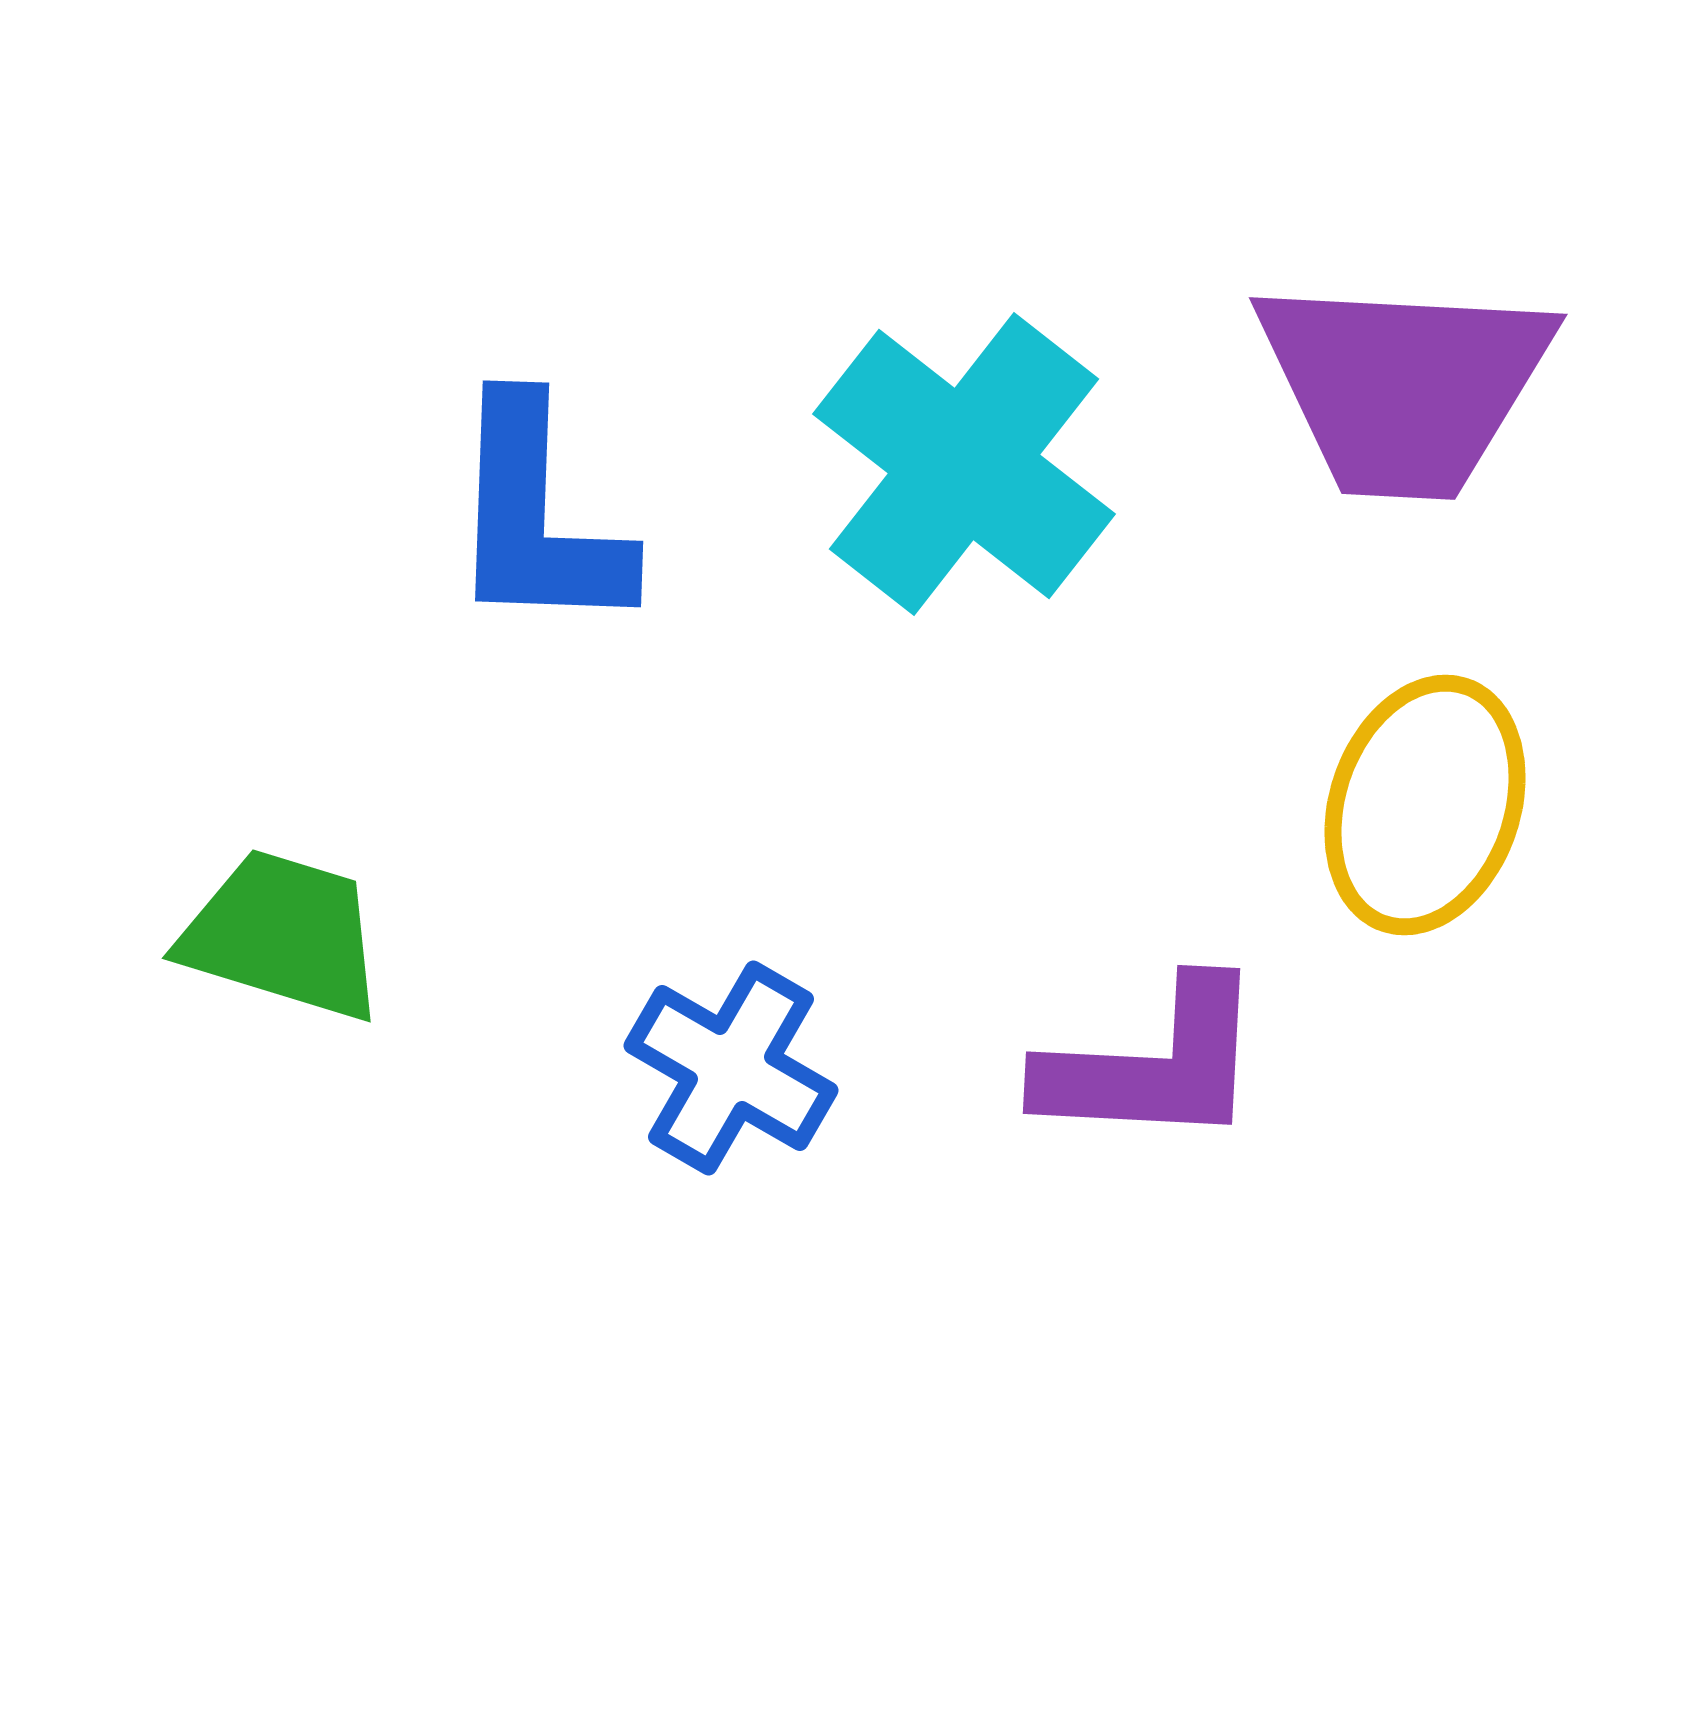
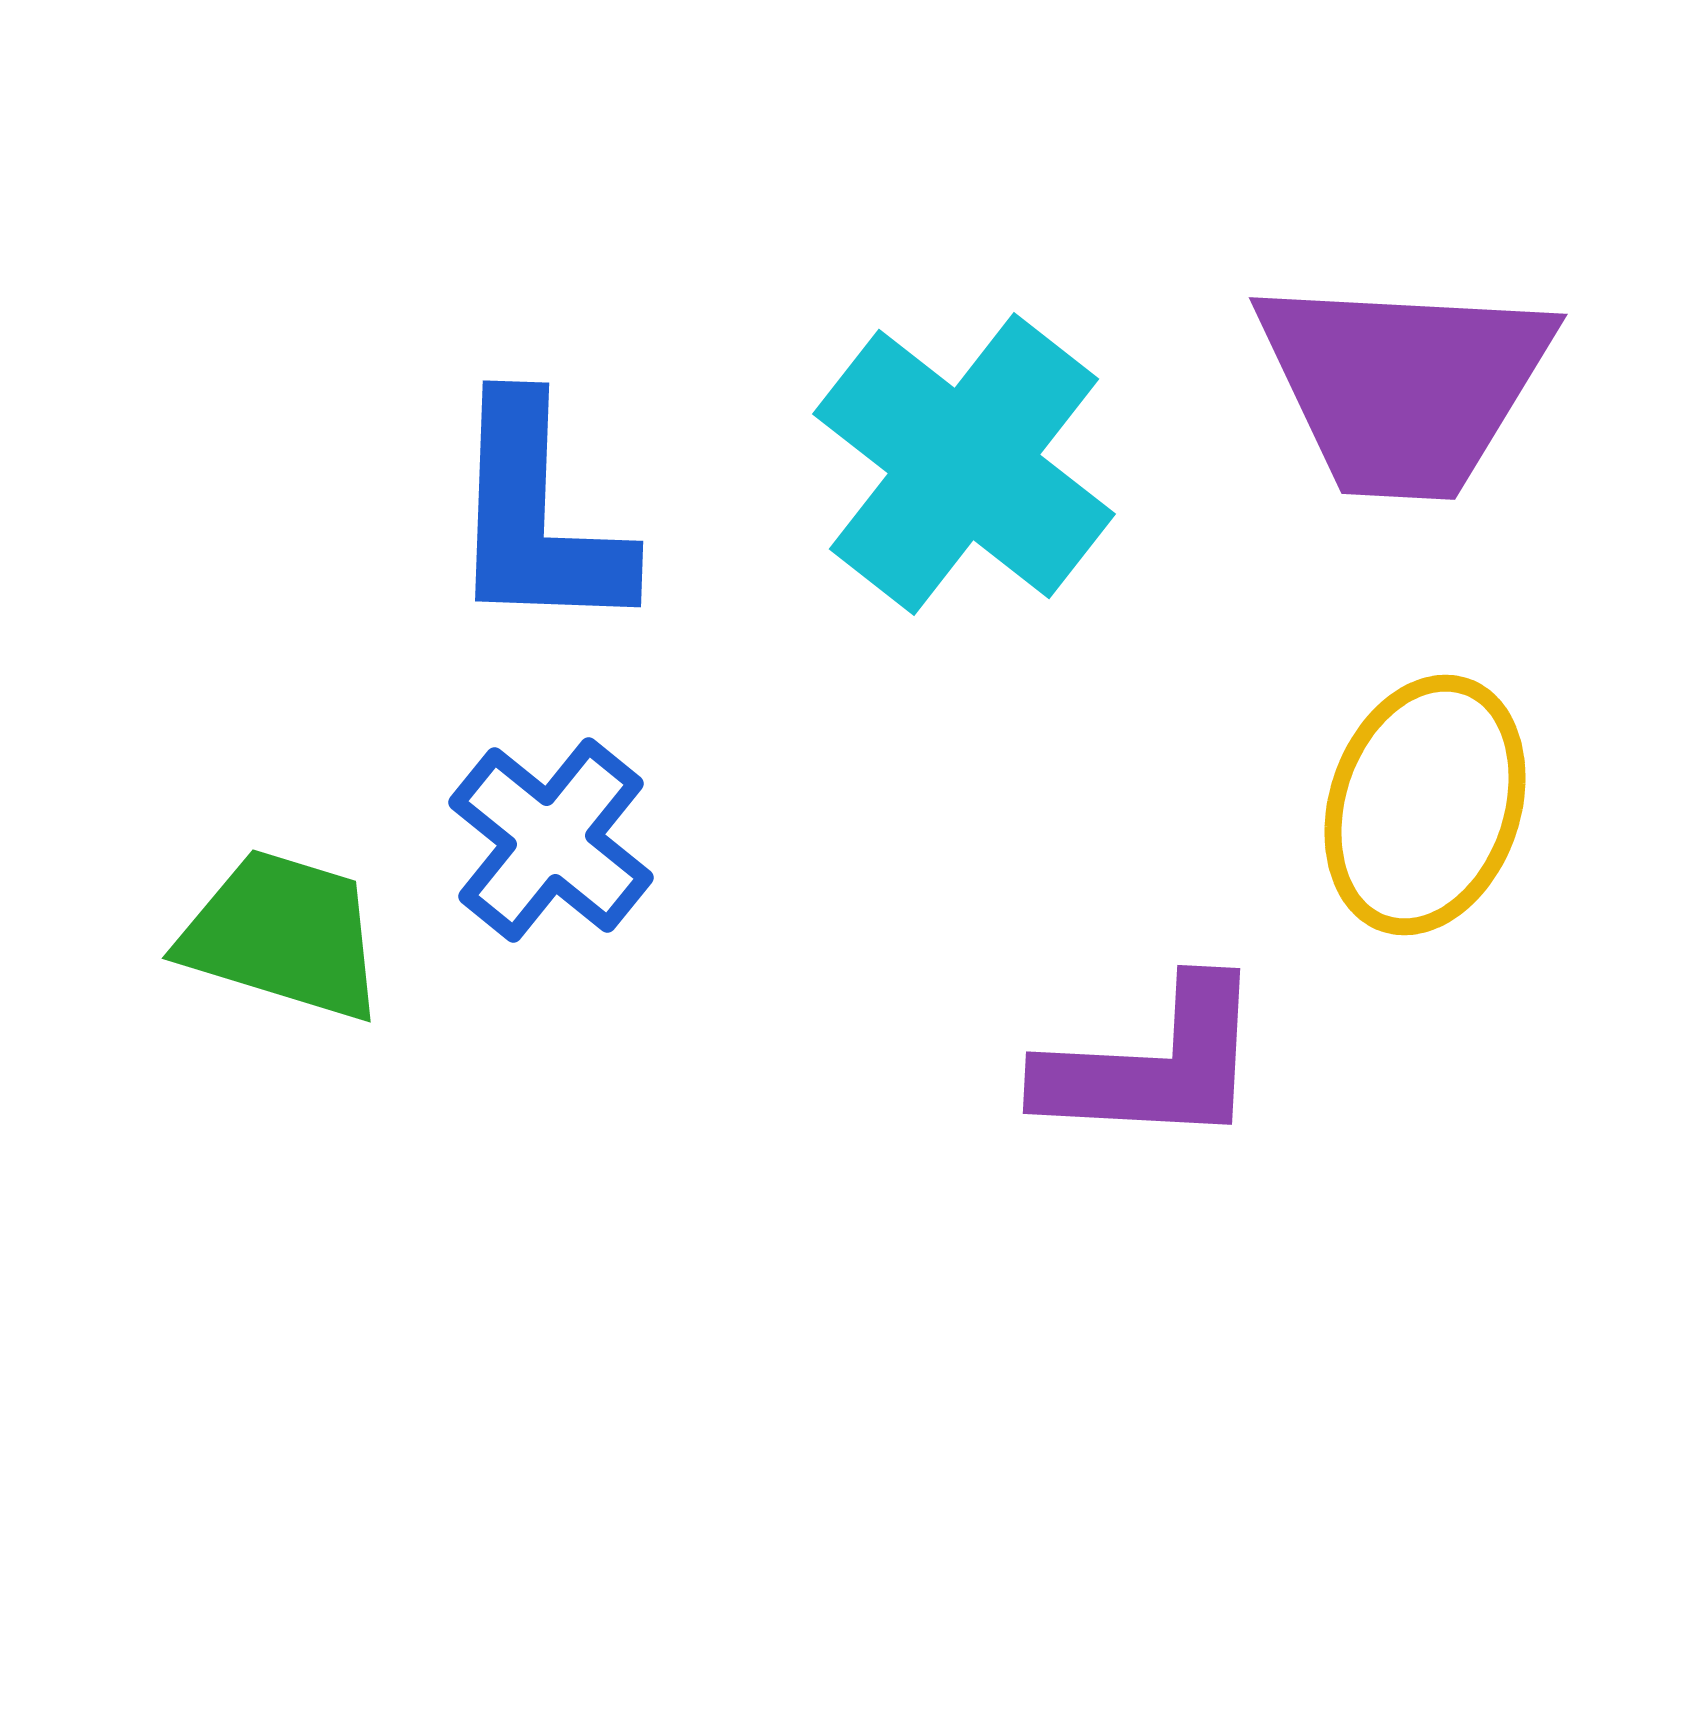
blue cross: moved 180 px left, 228 px up; rotated 9 degrees clockwise
